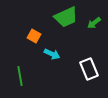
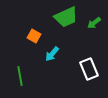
cyan arrow: rotated 105 degrees clockwise
